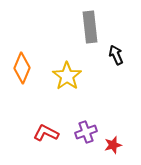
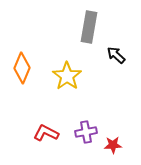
gray rectangle: moved 1 px left; rotated 16 degrees clockwise
black arrow: rotated 24 degrees counterclockwise
purple cross: rotated 10 degrees clockwise
red star: rotated 12 degrees clockwise
